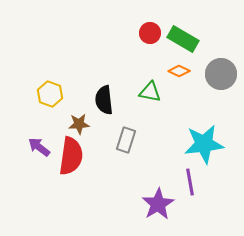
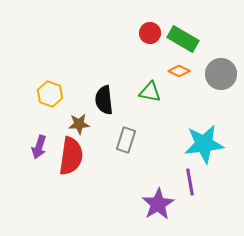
purple arrow: rotated 110 degrees counterclockwise
